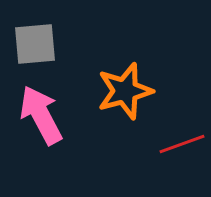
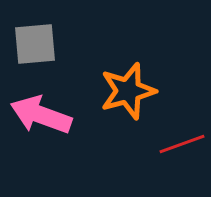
orange star: moved 3 px right
pink arrow: rotated 42 degrees counterclockwise
